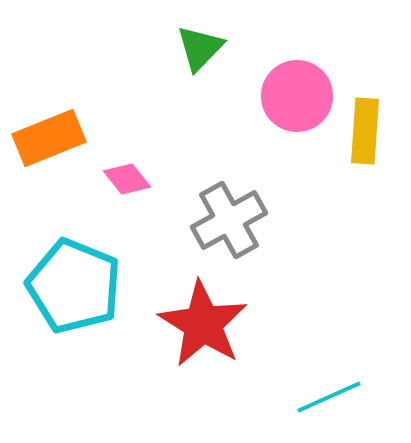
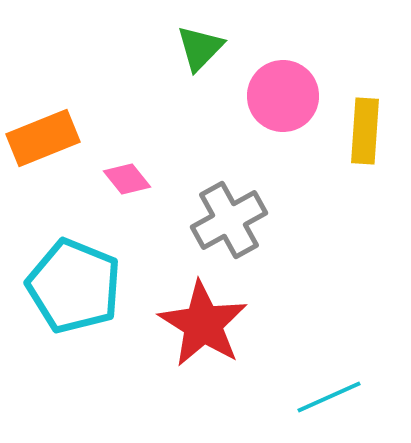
pink circle: moved 14 px left
orange rectangle: moved 6 px left
